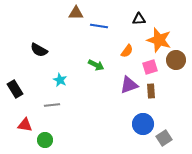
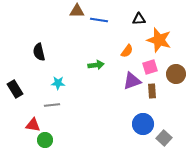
brown triangle: moved 1 px right, 2 px up
blue line: moved 6 px up
black semicircle: moved 2 px down; rotated 48 degrees clockwise
brown circle: moved 14 px down
green arrow: rotated 35 degrees counterclockwise
cyan star: moved 2 px left, 3 px down; rotated 24 degrees counterclockwise
purple triangle: moved 3 px right, 4 px up
brown rectangle: moved 1 px right
red triangle: moved 8 px right
gray square: rotated 14 degrees counterclockwise
